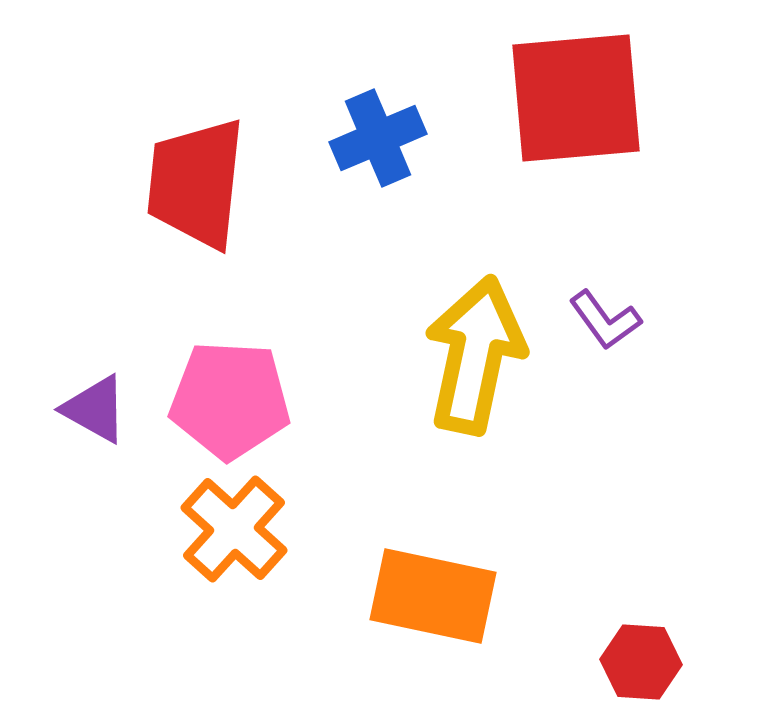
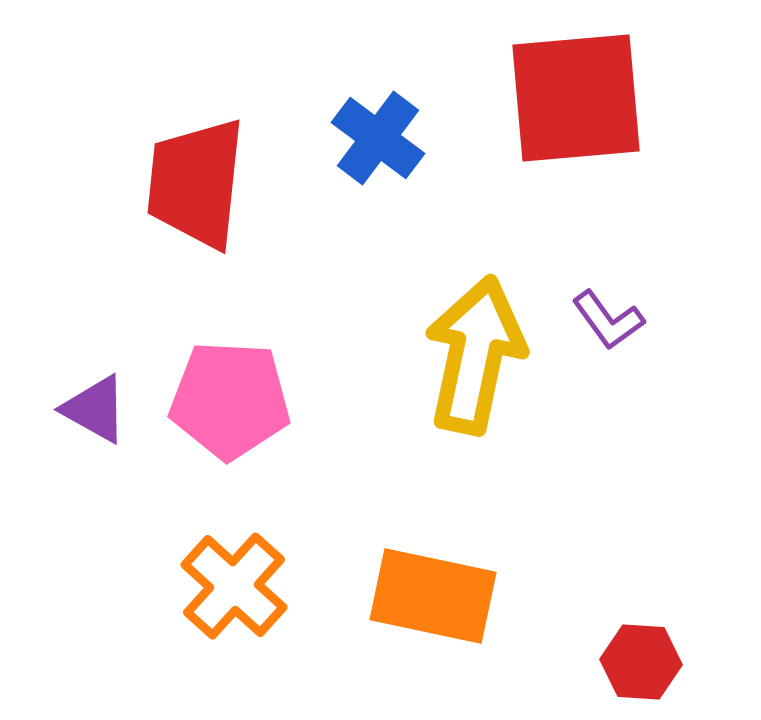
blue cross: rotated 30 degrees counterclockwise
purple L-shape: moved 3 px right
orange cross: moved 57 px down
